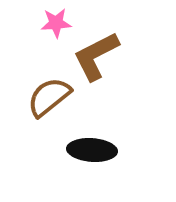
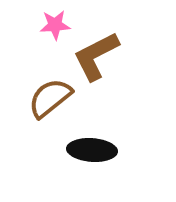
pink star: moved 1 px left, 2 px down
brown semicircle: moved 1 px right, 1 px down
